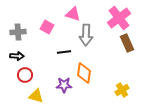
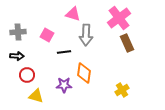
pink square: moved 8 px down
red circle: moved 2 px right
